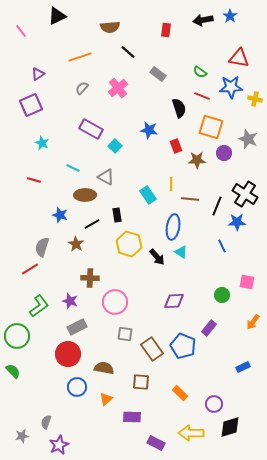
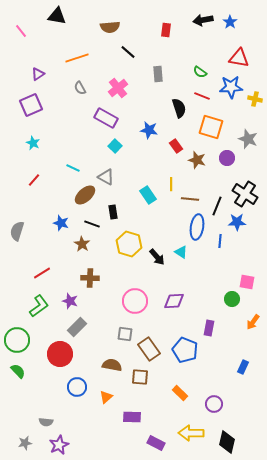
black triangle at (57, 16): rotated 36 degrees clockwise
blue star at (230, 16): moved 6 px down
orange line at (80, 57): moved 3 px left, 1 px down
gray rectangle at (158, 74): rotated 49 degrees clockwise
gray semicircle at (82, 88): moved 2 px left; rotated 72 degrees counterclockwise
purple rectangle at (91, 129): moved 15 px right, 11 px up
cyan star at (42, 143): moved 9 px left
red rectangle at (176, 146): rotated 16 degrees counterclockwise
purple circle at (224, 153): moved 3 px right, 5 px down
brown star at (197, 160): rotated 18 degrees clockwise
red line at (34, 180): rotated 64 degrees counterclockwise
brown ellipse at (85, 195): rotated 40 degrees counterclockwise
blue star at (60, 215): moved 1 px right, 8 px down
black rectangle at (117, 215): moved 4 px left, 3 px up
black line at (92, 224): rotated 49 degrees clockwise
blue ellipse at (173, 227): moved 24 px right
brown star at (76, 244): moved 6 px right
blue line at (222, 246): moved 2 px left, 5 px up; rotated 32 degrees clockwise
gray semicircle at (42, 247): moved 25 px left, 16 px up
red line at (30, 269): moved 12 px right, 4 px down
green circle at (222, 295): moved 10 px right, 4 px down
pink circle at (115, 302): moved 20 px right, 1 px up
gray rectangle at (77, 327): rotated 18 degrees counterclockwise
purple rectangle at (209, 328): rotated 28 degrees counterclockwise
green circle at (17, 336): moved 4 px down
blue pentagon at (183, 346): moved 2 px right, 4 px down
brown rectangle at (152, 349): moved 3 px left
red circle at (68, 354): moved 8 px left
blue rectangle at (243, 367): rotated 40 degrees counterclockwise
brown semicircle at (104, 368): moved 8 px right, 3 px up
green semicircle at (13, 371): moved 5 px right
brown square at (141, 382): moved 1 px left, 5 px up
orange triangle at (106, 399): moved 2 px up
gray semicircle at (46, 422): rotated 104 degrees counterclockwise
black diamond at (230, 427): moved 3 px left, 15 px down; rotated 60 degrees counterclockwise
gray star at (22, 436): moved 3 px right, 7 px down
